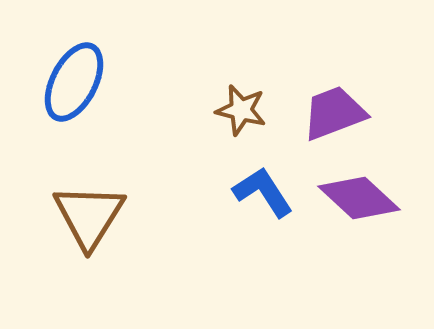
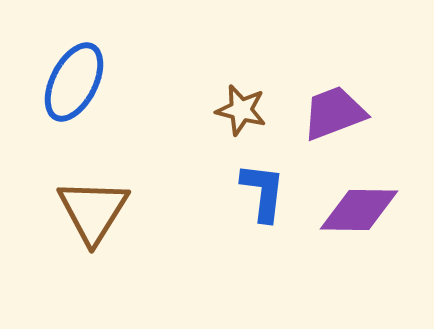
blue L-shape: rotated 40 degrees clockwise
purple diamond: moved 12 px down; rotated 42 degrees counterclockwise
brown triangle: moved 4 px right, 5 px up
